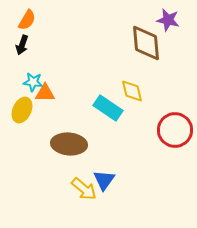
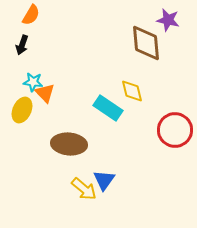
orange semicircle: moved 4 px right, 5 px up
orange triangle: rotated 45 degrees clockwise
